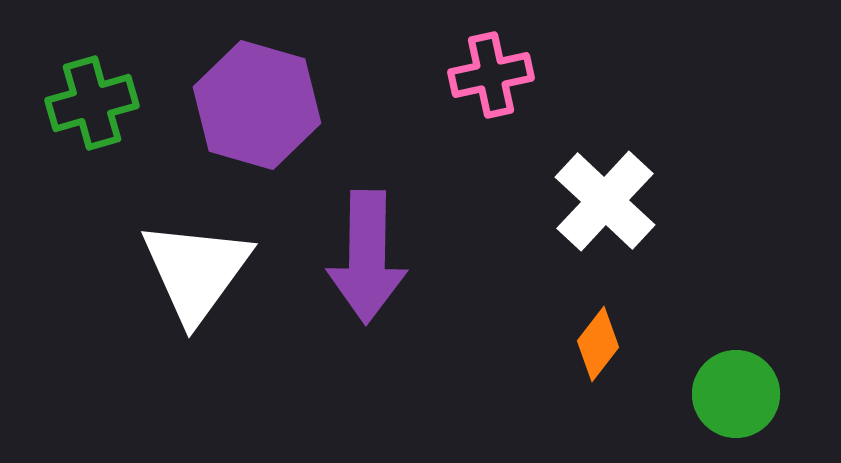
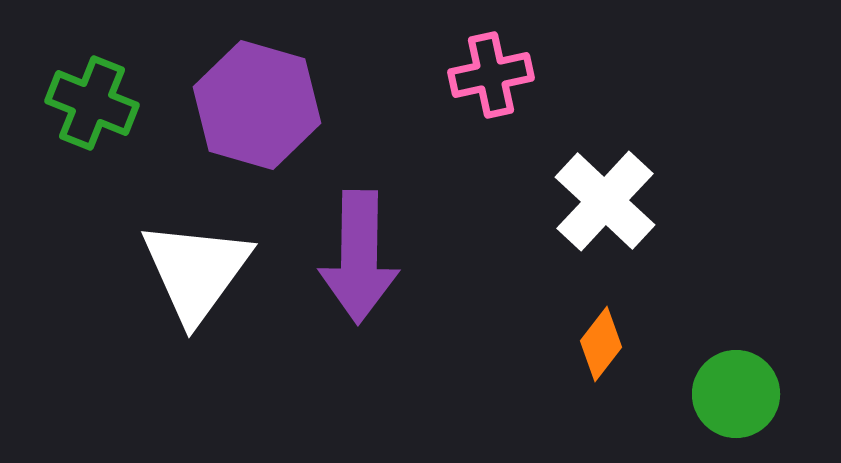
green cross: rotated 38 degrees clockwise
purple arrow: moved 8 px left
orange diamond: moved 3 px right
